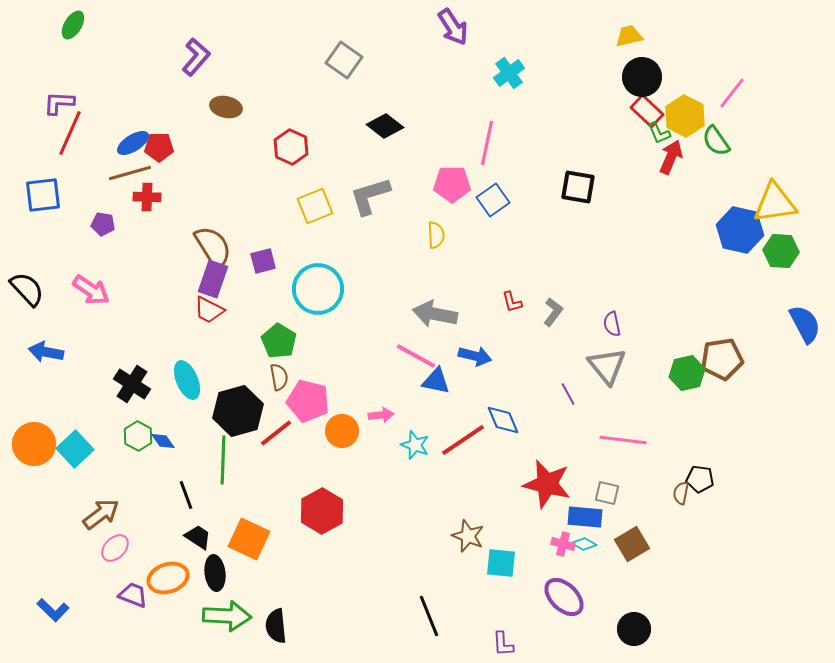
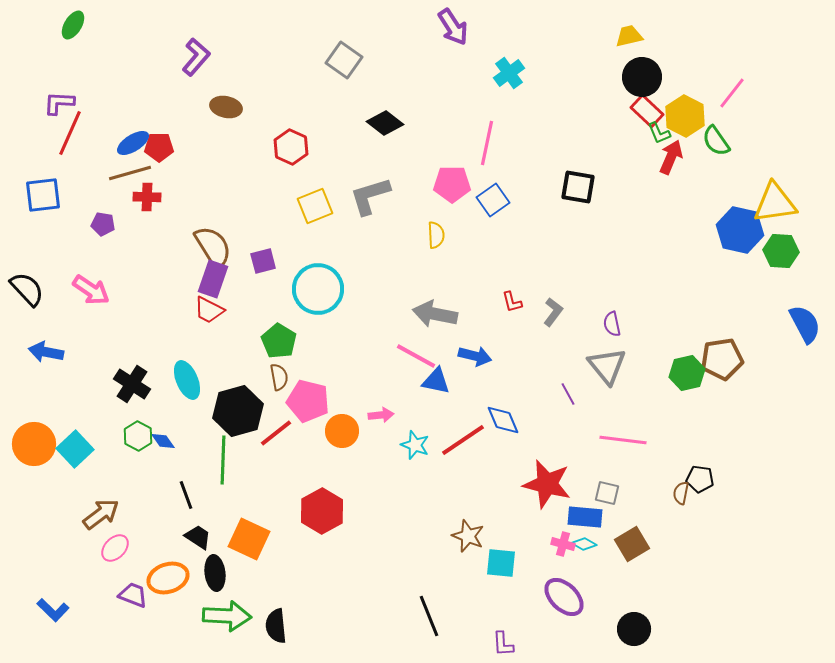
black diamond at (385, 126): moved 3 px up
